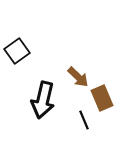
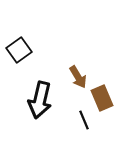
black square: moved 2 px right, 1 px up
brown arrow: rotated 15 degrees clockwise
black arrow: moved 3 px left
